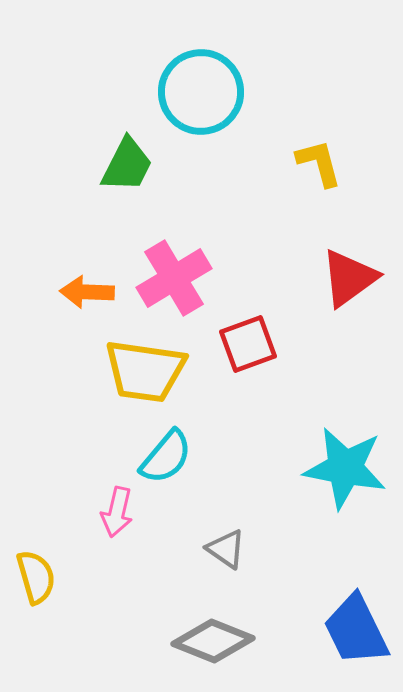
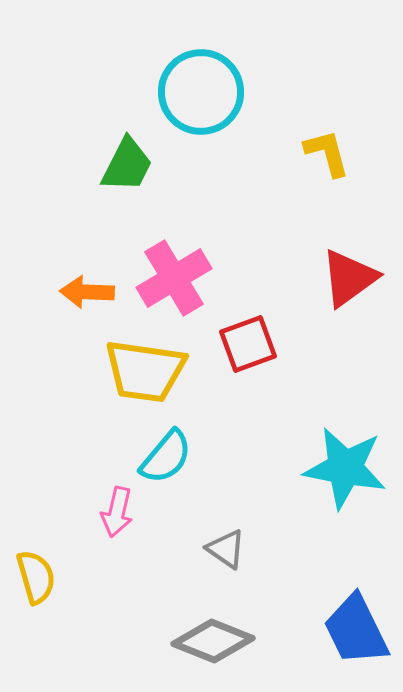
yellow L-shape: moved 8 px right, 10 px up
